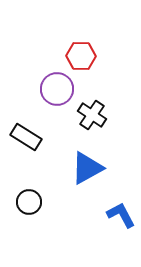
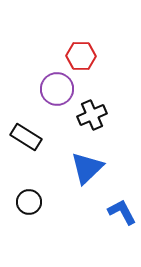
black cross: rotated 32 degrees clockwise
blue triangle: rotated 15 degrees counterclockwise
blue L-shape: moved 1 px right, 3 px up
